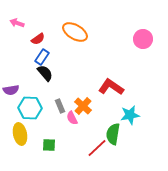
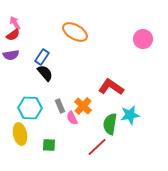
pink arrow: moved 2 px left; rotated 40 degrees clockwise
red semicircle: moved 25 px left, 4 px up
purple semicircle: moved 35 px up
green semicircle: moved 3 px left, 10 px up
red line: moved 1 px up
